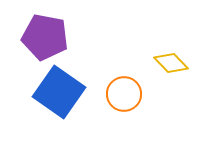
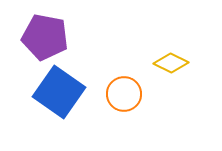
yellow diamond: rotated 20 degrees counterclockwise
